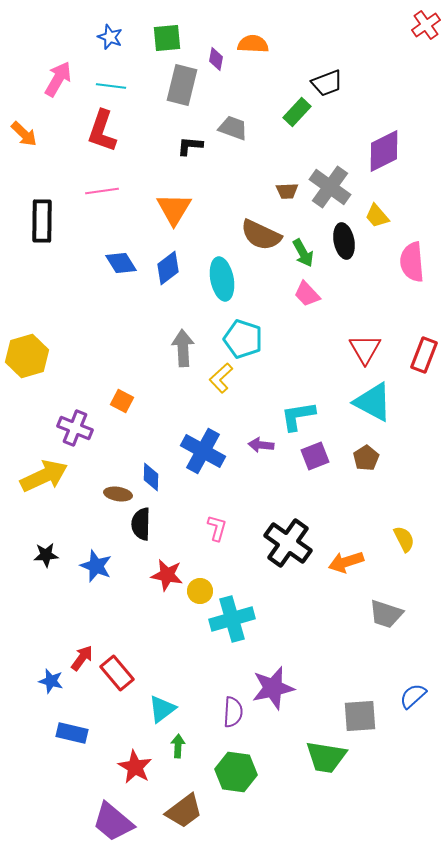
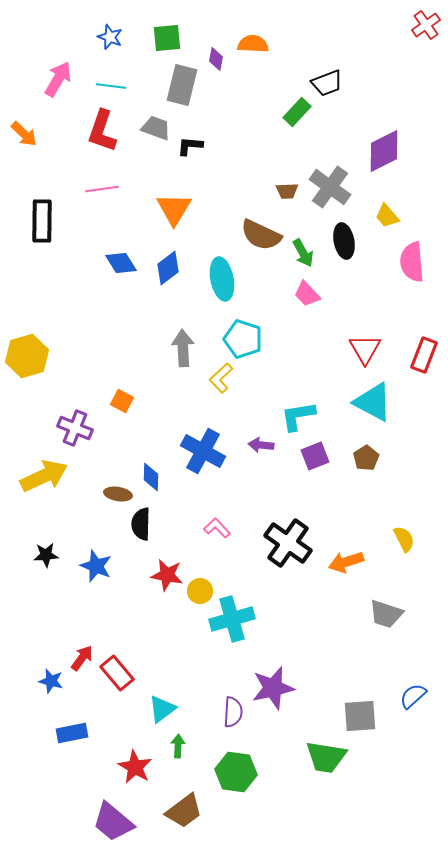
gray trapezoid at (233, 128): moved 77 px left
pink line at (102, 191): moved 2 px up
yellow trapezoid at (377, 216): moved 10 px right
pink L-shape at (217, 528): rotated 60 degrees counterclockwise
blue rectangle at (72, 733): rotated 24 degrees counterclockwise
